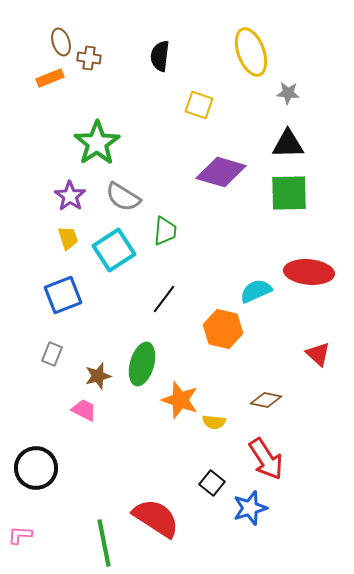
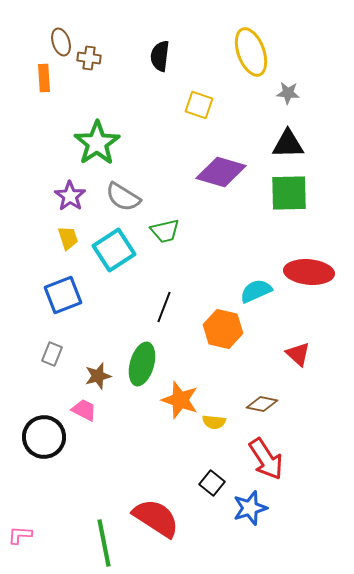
orange rectangle: moved 6 px left; rotated 72 degrees counterclockwise
green trapezoid: rotated 72 degrees clockwise
black line: moved 8 px down; rotated 16 degrees counterclockwise
red triangle: moved 20 px left
brown diamond: moved 4 px left, 4 px down
black circle: moved 8 px right, 31 px up
